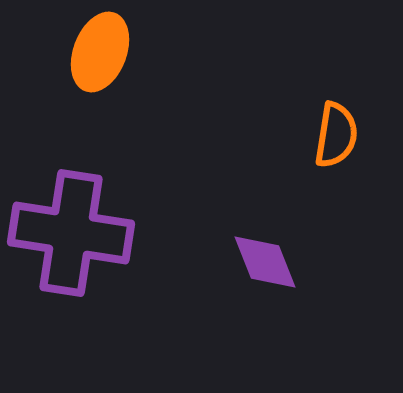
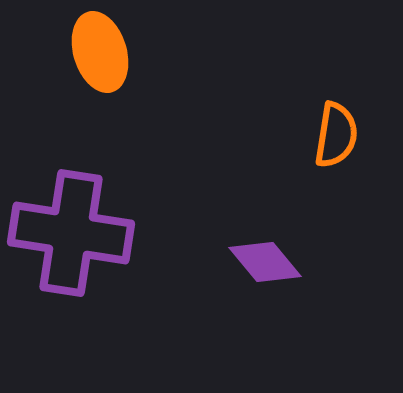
orange ellipse: rotated 38 degrees counterclockwise
purple diamond: rotated 18 degrees counterclockwise
